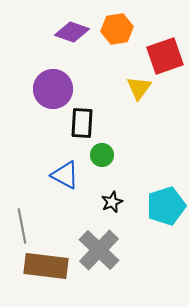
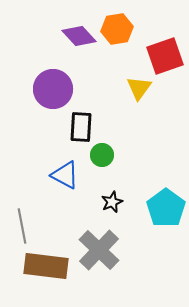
purple diamond: moved 7 px right, 4 px down; rotated 28 degrees clockwise
black rectangle: moved 1 px left, 4 px down
cyan pentagon: moved 2 px down; rotated 18 degrees counterclockwise
